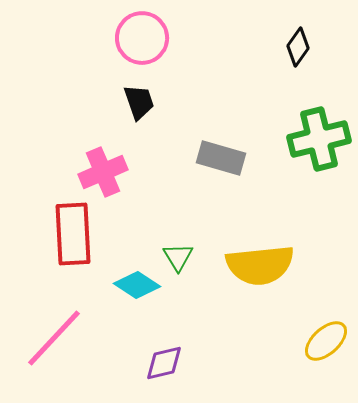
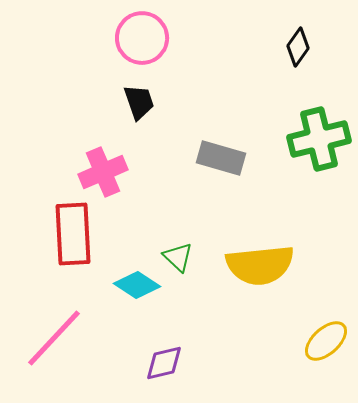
green triangle: rotated 16 degrees counterclockwise
